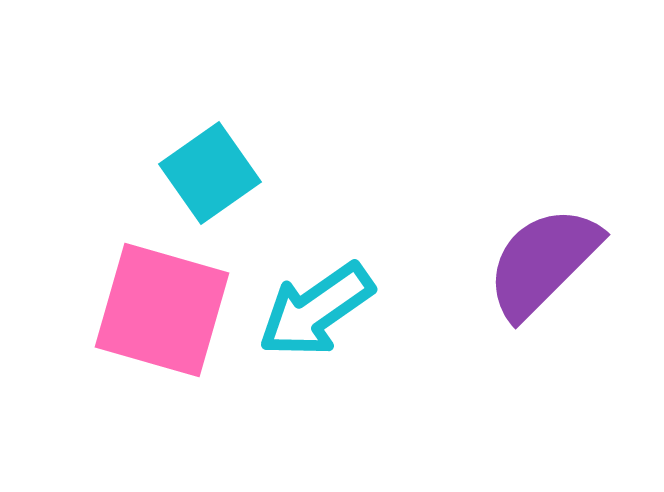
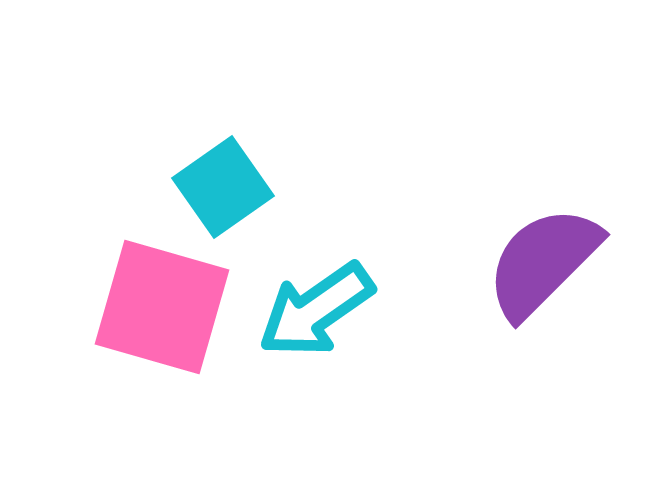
cyan square: moved 13 px right, 14 px down
pink square: moved 3 px up
